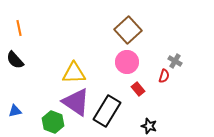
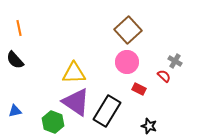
red semicircle: rotated 64 degrees counterclockwise
red rectangle: moved 1 px right; rotated 24 degrees counterclockwise
